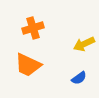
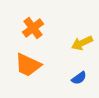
orange cross: rotated 20 degrees counterclockwise
yellow arrow: moved 2 px left, 1 px up
